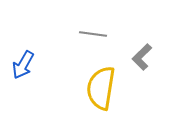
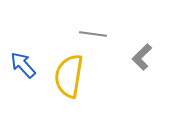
blue arrow: rotated 108 degrees clockwise
yellow semicircle: moved 32 px left, 12 px up
